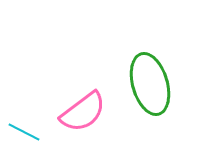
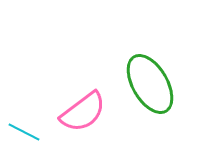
green ellipse: rotated 14 degrees counterclockwise
